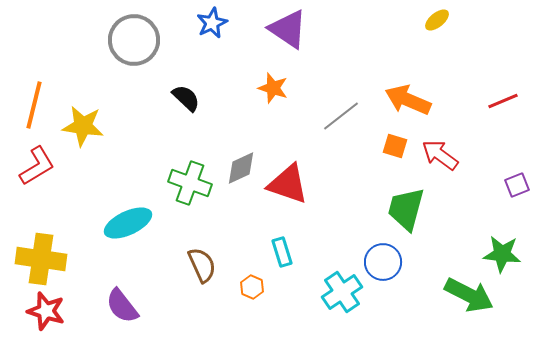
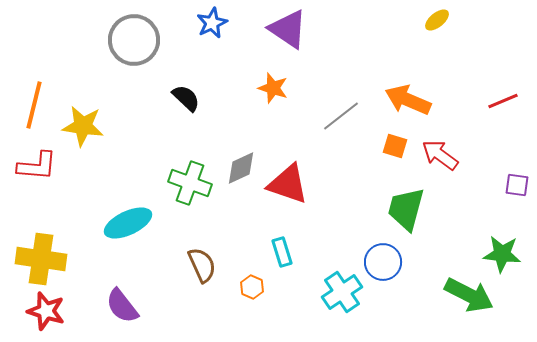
red L-shape: rotated 36 degrees clockwise
purple square: rotated 30 degrees clockwise
